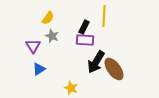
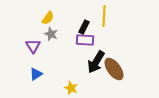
gray star: moved 1 px left, 2 px up
blue triangle: moved 3 px left, 5 px down
